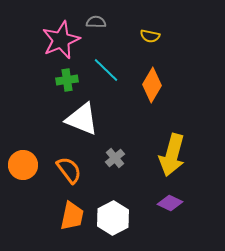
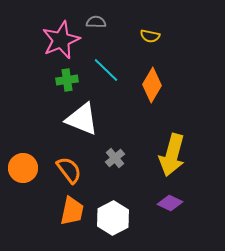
orange circle: moved 3 px down
orange trapezoid: moved 5 px up
